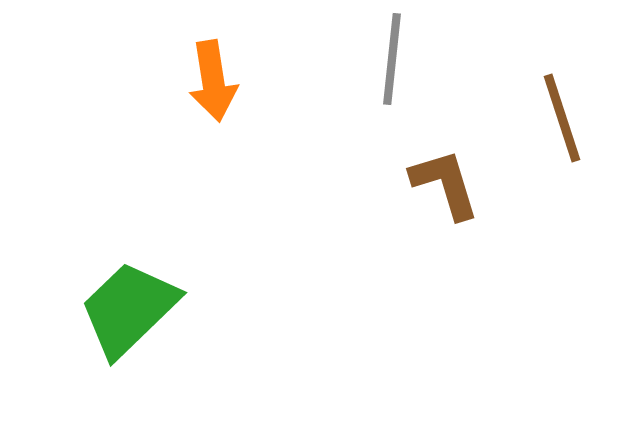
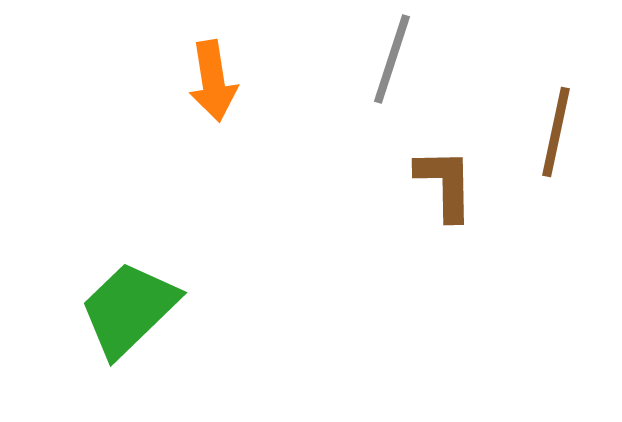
gray line: rotated 12 degrees clockwise
brown line: moved 6 px left, 14 px down; rotated 30 degrees clockwise
brown L-shape: rotated 16 degrees clockwise
